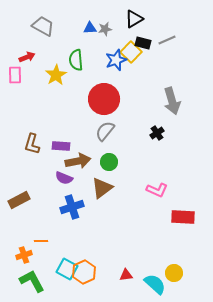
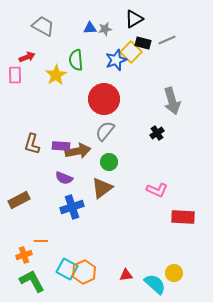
brown arrow: moved 10 px up
